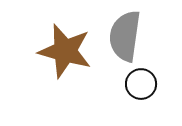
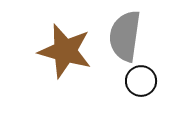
black circle: moved 3 px up
